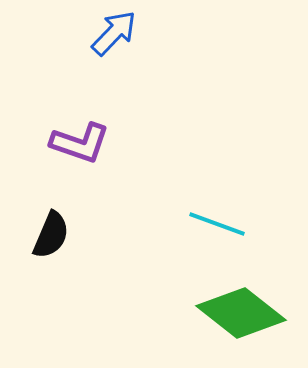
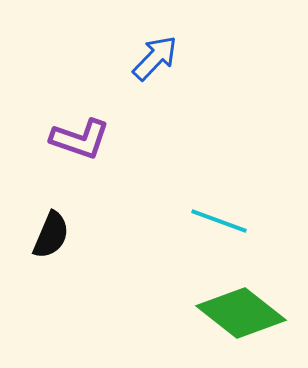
blue arrow: moved 41 px right, 25 px down
purple L-shape: moved 4 px up
cyan line: moved 2 px right, 3 px up
